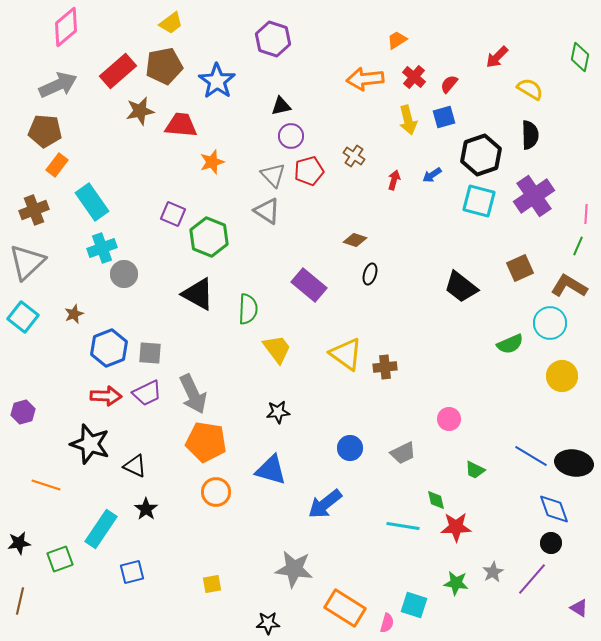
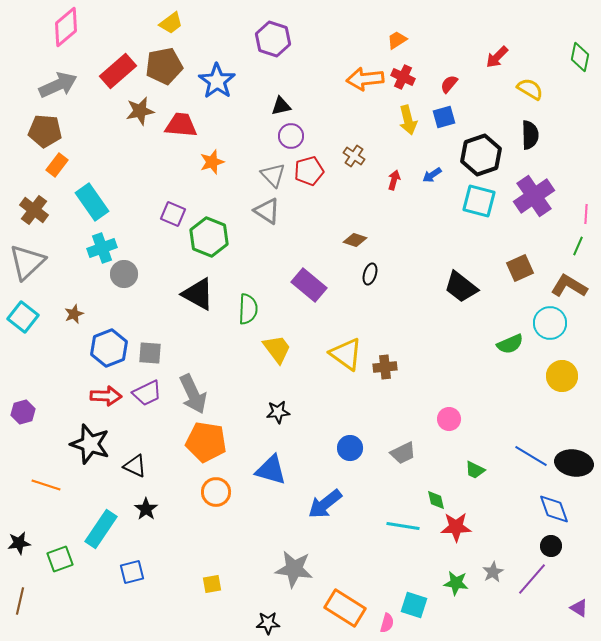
red cross at (414, 77): moved 11 px left; rotated 15 degrees counterclockwise
brown cross at (34, 210): rotated 32 degrees counterclockwise
black circle at (551, 543): moved 3 px down
